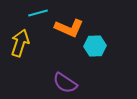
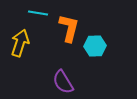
cyan line: rotated 24 degrees clockwise
orange L-shape: rotated 100 degrees counterclockwise
purple semicircle: moved 2 px left, 1 px up; rotated 25 degrees clockwise
